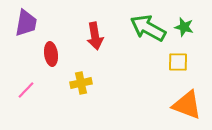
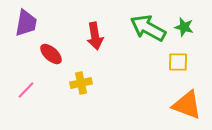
red ellipse: rotated 40 degrees counterclockwise
